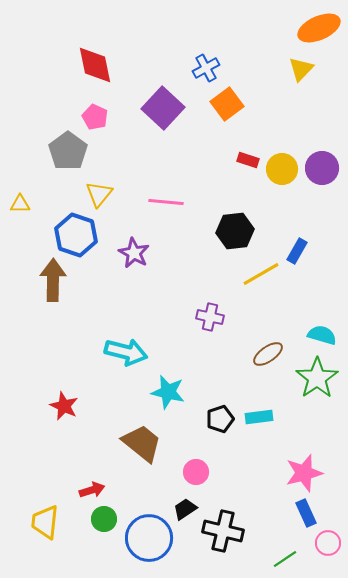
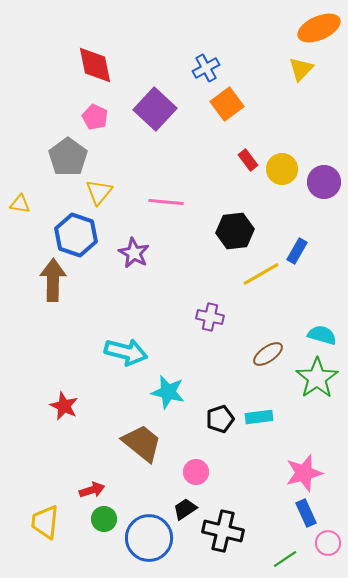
purple square at (163, 108): moved 8 px left, 1 px down
gray pentagon at (68, 151): moved 6 px down
red rectangle at (248, 160): rotated 35 degrees clockwise
purple circle at (322, 168): moved 2 px right, 14 px down
yellow triangle at (99, 194): moved 2 px up
yellow triangle at (20, 204): rotated 10 degrees clockwise
